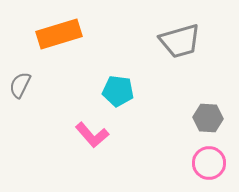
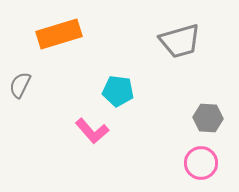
pink L-shape: moved 4 px up
pink circle: moved 8 px left
